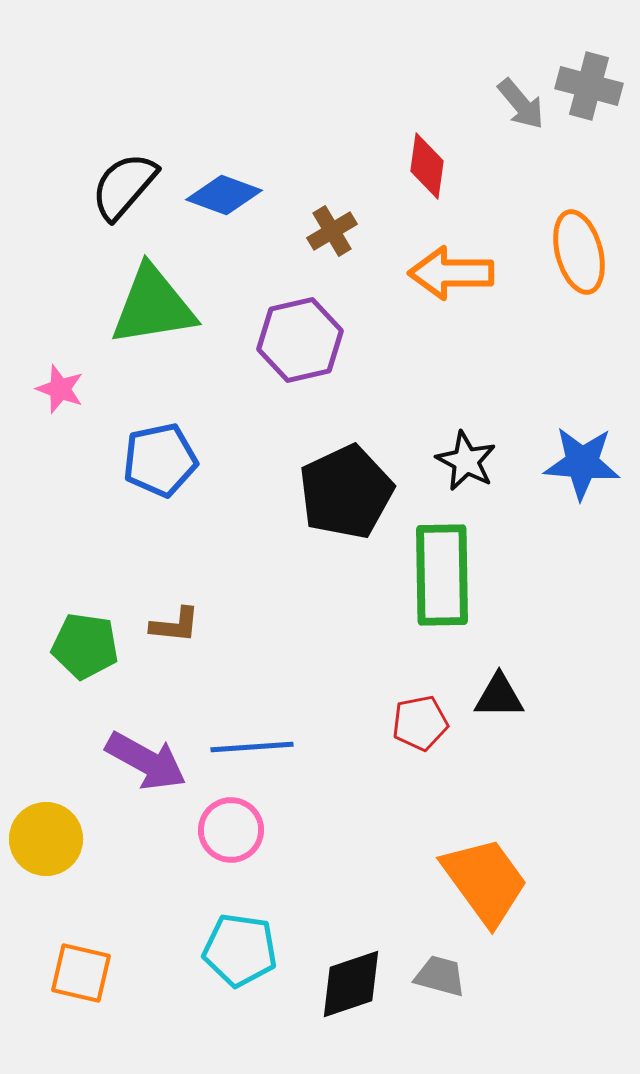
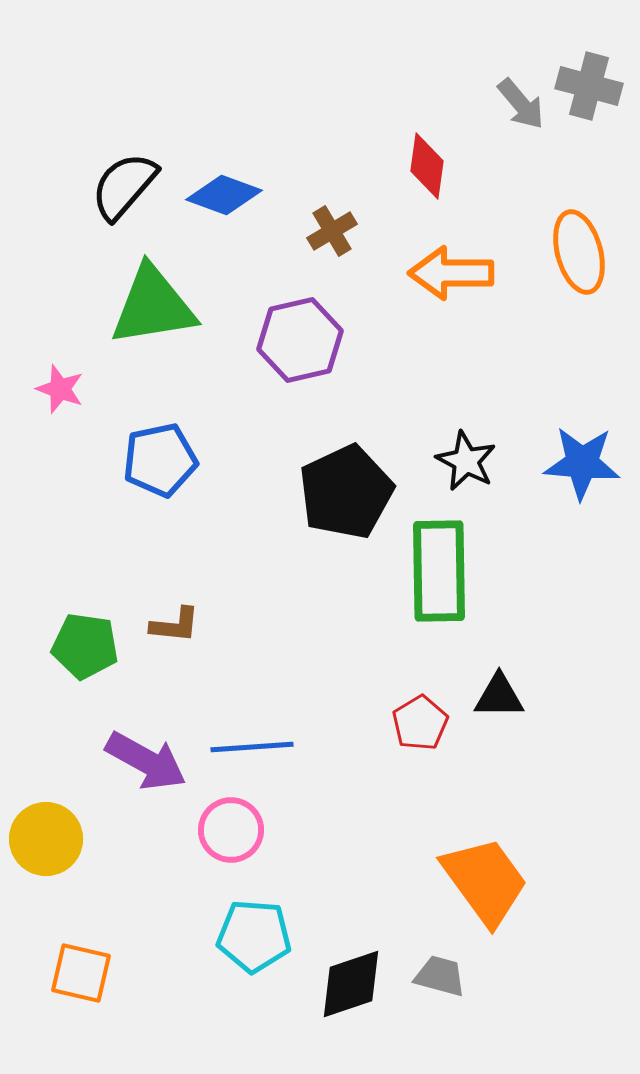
green rectangle: moved 3 px left, 4 px up
red pentagon: rotated 20 degrees counterclockwise
cyan pentagon: moved 14 px right, 14 px up; rotated 4 degrees counterclockwise
